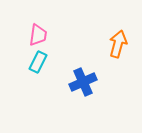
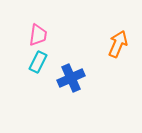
orange arrow: rotated 8 degrees clockwise
blue cross: moved 12 px left, 4 px up
